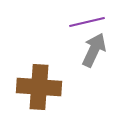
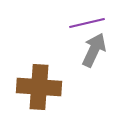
purple line: moved 1 px down
